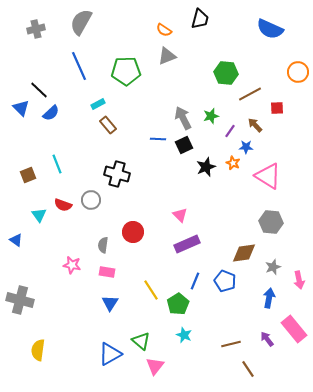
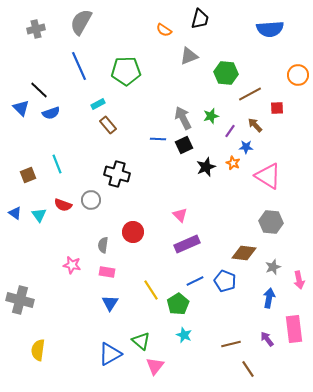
blue semicircle at (270, 29): rotated 28 degrees counterclockwise
gray triangle at (167, 56): moved 22 px right
orange circle at (298, 72): moved 3 px down
blue semicircle at (51, 113): rotated 24 degrees clockwise
blue triangle at (16, 240): moved 1 px left, 27 px up
brown diamond at (244, 253): rotated 15 degrees clockwise
blue line at (195, 281): rotated 42 degrees clockwise
pink rectangle at (294, 329): rotated 32 degrees clockwise
